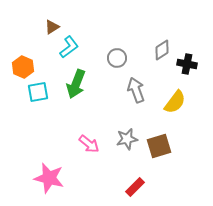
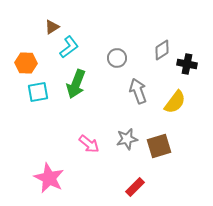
orange hexagon: moved 3 px right, 4 px up; rotated 20 degrees counterclockwise
gray arrow: moved 2 px right, 1 px down
pink star: rotated 12 degrees clockwise
